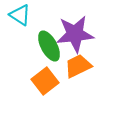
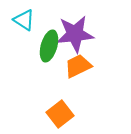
cyan triangle: moved 4 px right, 5 px down
green ellipse: rotated 44 degrees clockwise
orange square: moved 15 px right, 33 px down
